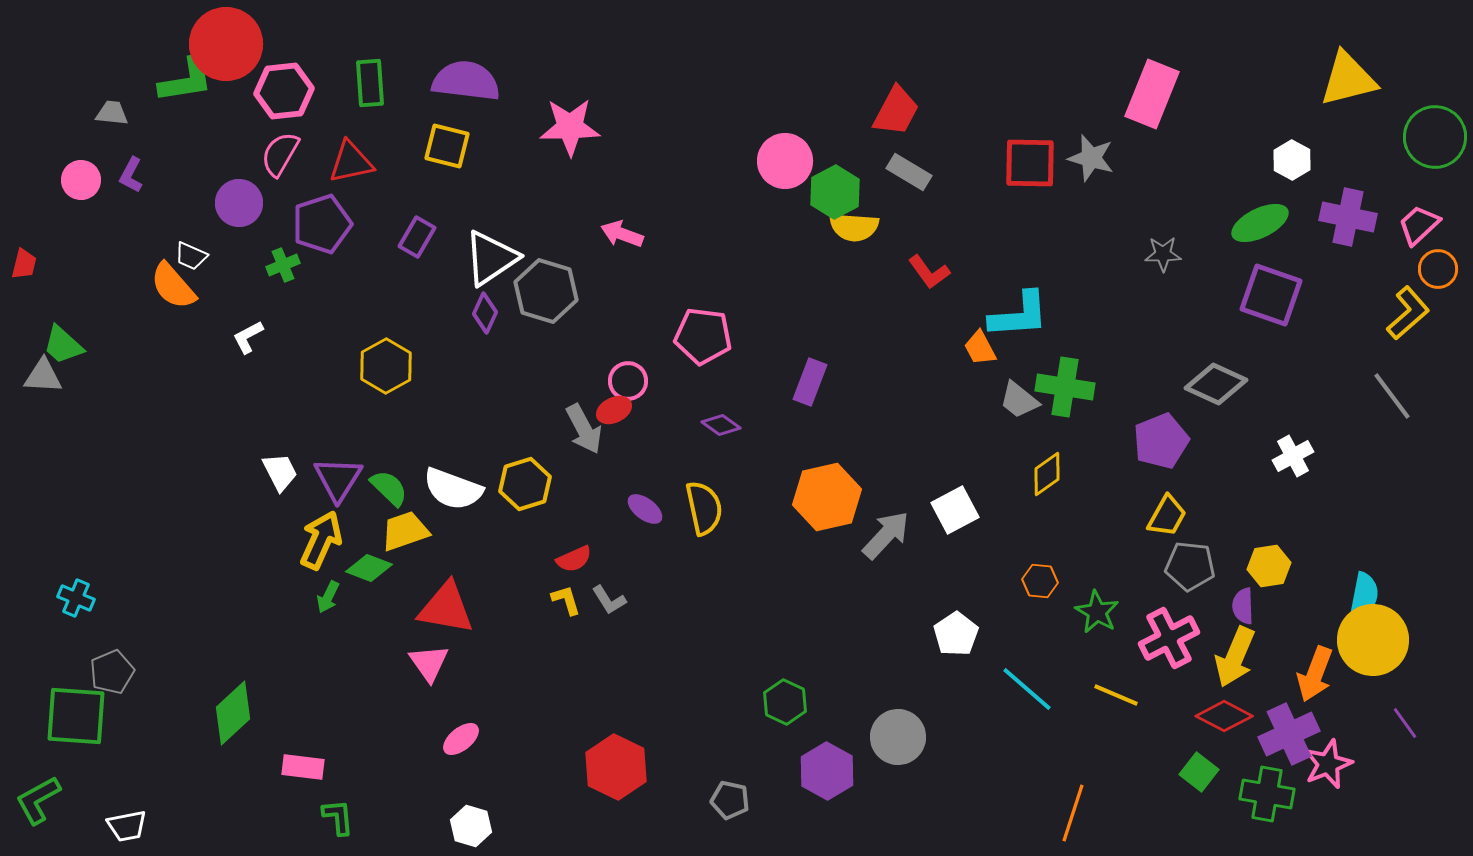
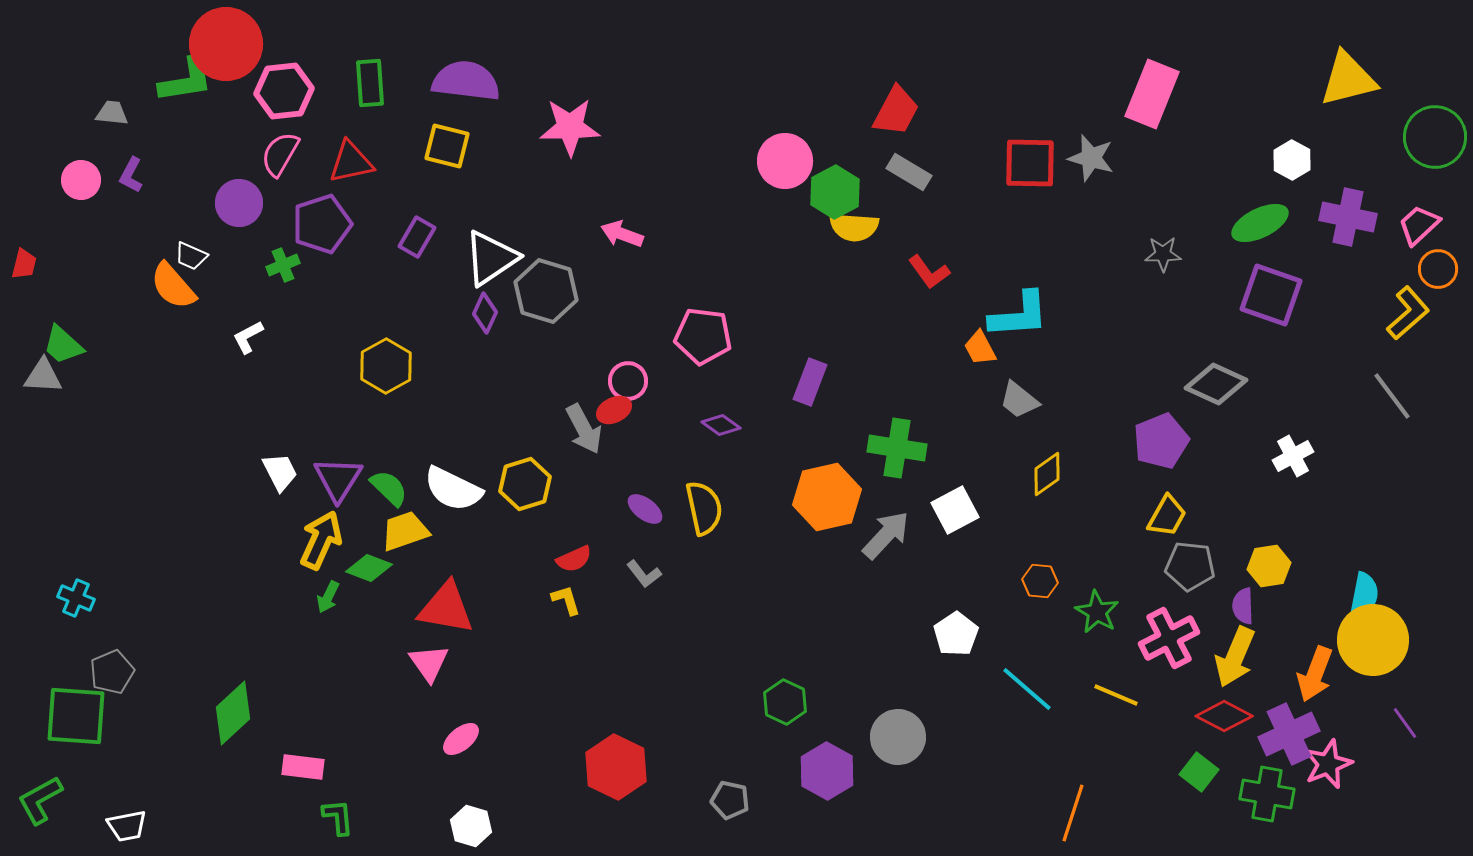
green cross at (1065, 387): moved 168 px left, 61 px down
white semicircle at (453, 489): rotated 6 degrees clockwise
gray L-shape at (609, 600): moved 35 px right, 26 px up; rotated 6 degrees counterclockwise
green L-shape at (38, 800): moved 2 px right
